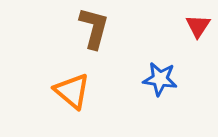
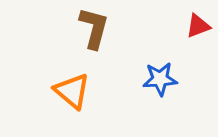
red triangle: rotated 36 degrees clockwise
blue star: rotated 12 degrees counterclockwise
